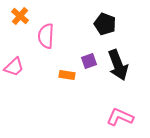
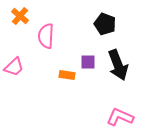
purple square: moved 1 px left, 1 px down; rotated 21 degrees clockwise
